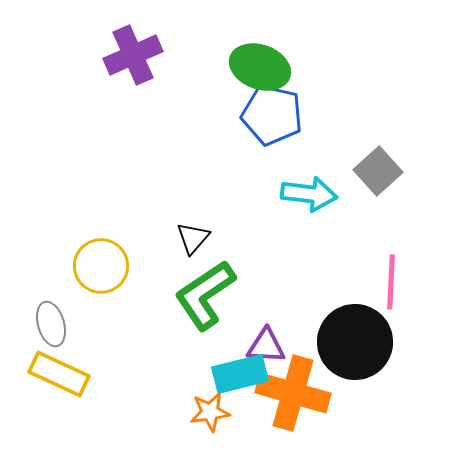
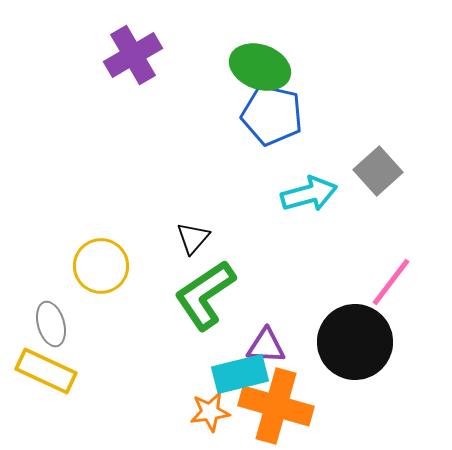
purple cross: rotated 6 degrees counterclockwise
cyan arrow: rotated 22 degrees counterclockwise
pink line: rotated 34 degrees clockwise
yellow rectangle: moved 13 px left, 3 px up
orange cross: moved 17 px left, 13 px down
